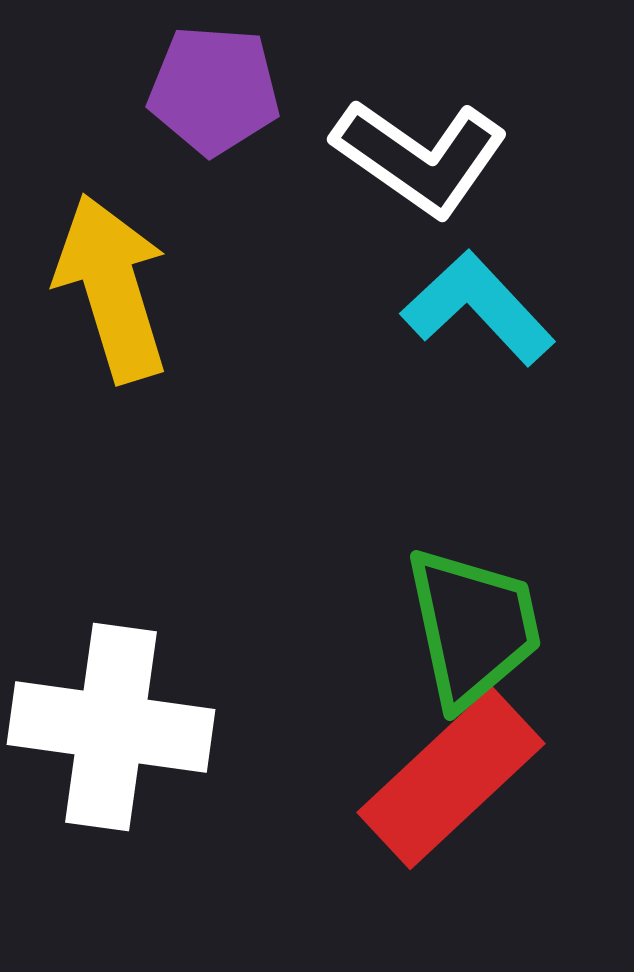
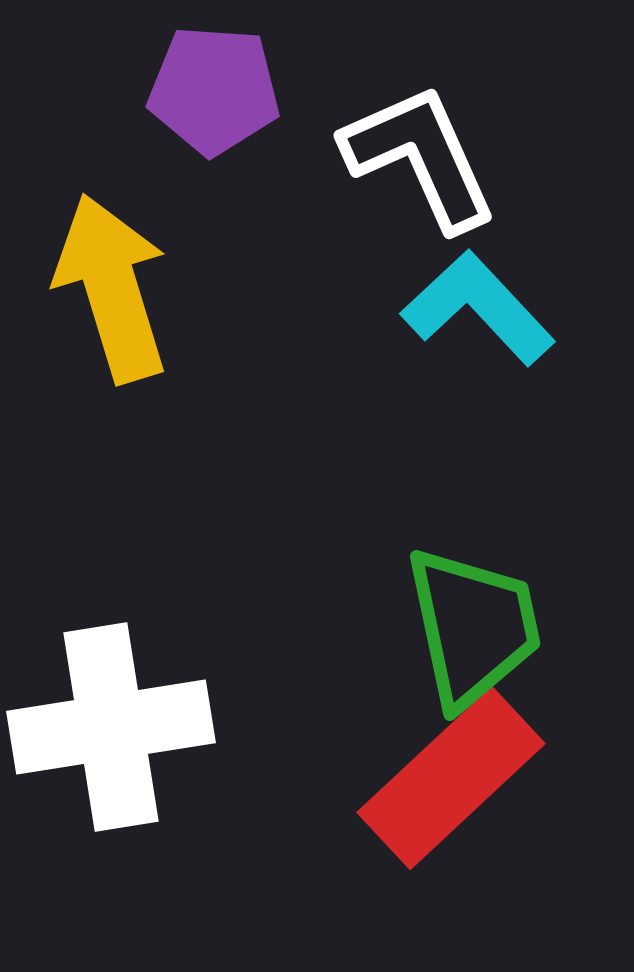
white L-shape: rotated 149 degrees counterclockwise
white cross: rotated 17 degrees counterclockwise
